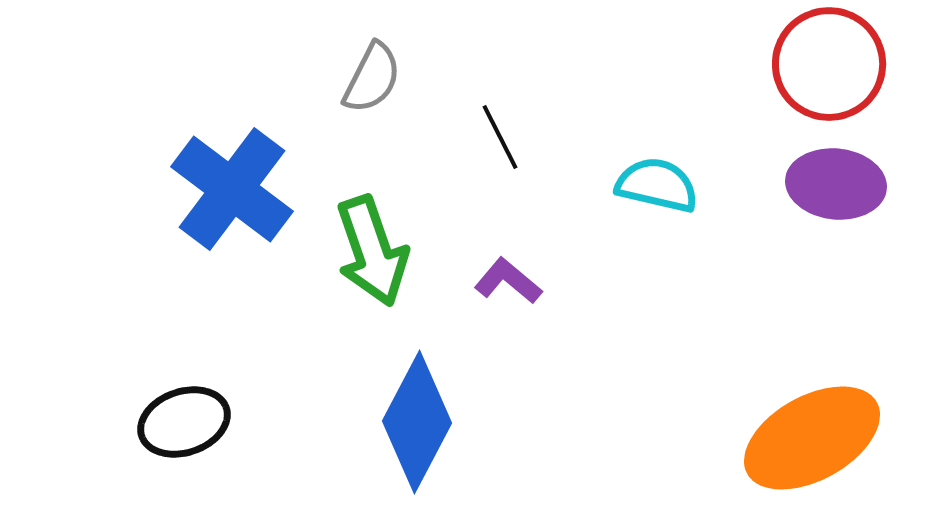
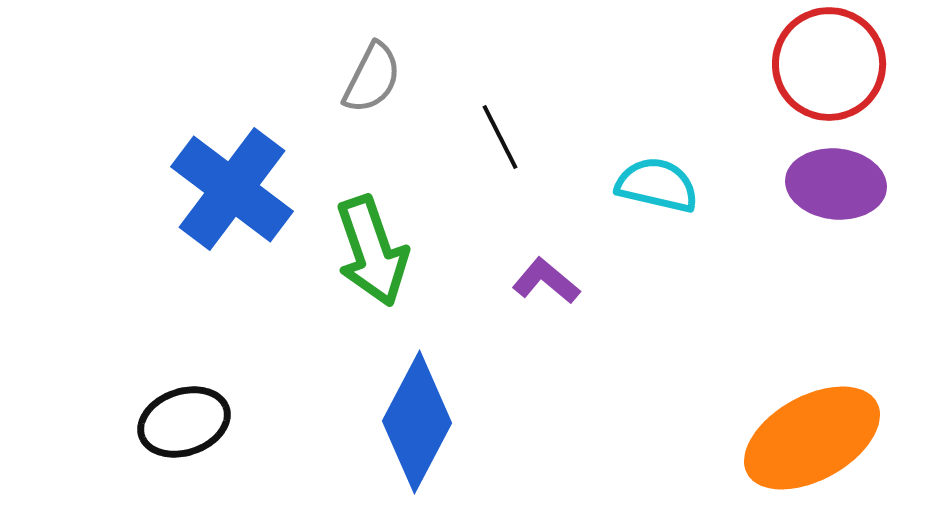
purple L-shape: moved 38 px right
